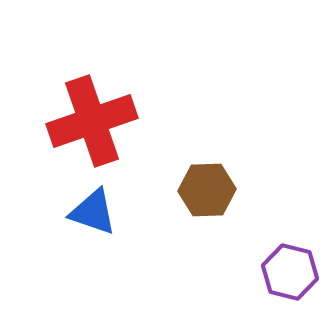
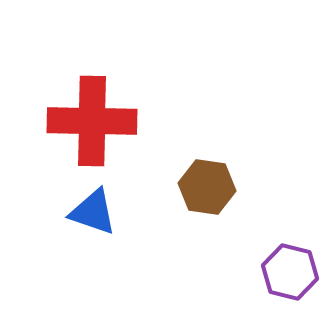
red cross: rotated 20 degrees clockwise
brown hexagon: moved 3 px up; rotated 10 degrees clockwise
